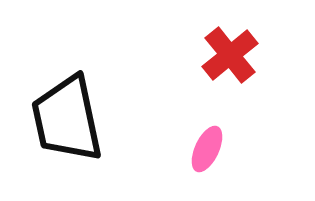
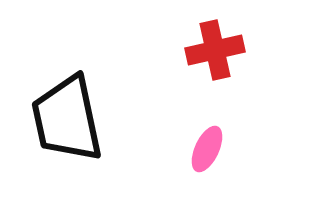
red cross: moved 15 px left, 5 px up; rotated 26 degrees clockwise
